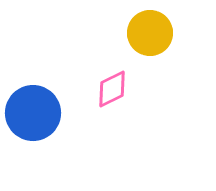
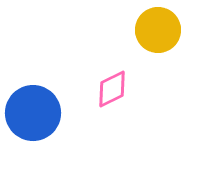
yellow circle: moved 8 px right, 3 px up
